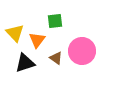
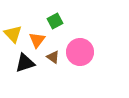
green square: rotated 21 degrees counterclockwise
yellow triangle: moved 2 px left, 1 px down
pink circle: moved 2 px left, 1 px down
brown triangle: moved 3 px left, 1 px up
